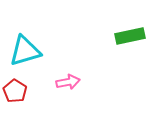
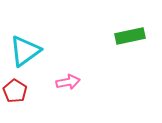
cyan triangle: rotated 20 degrees counterclockwise
